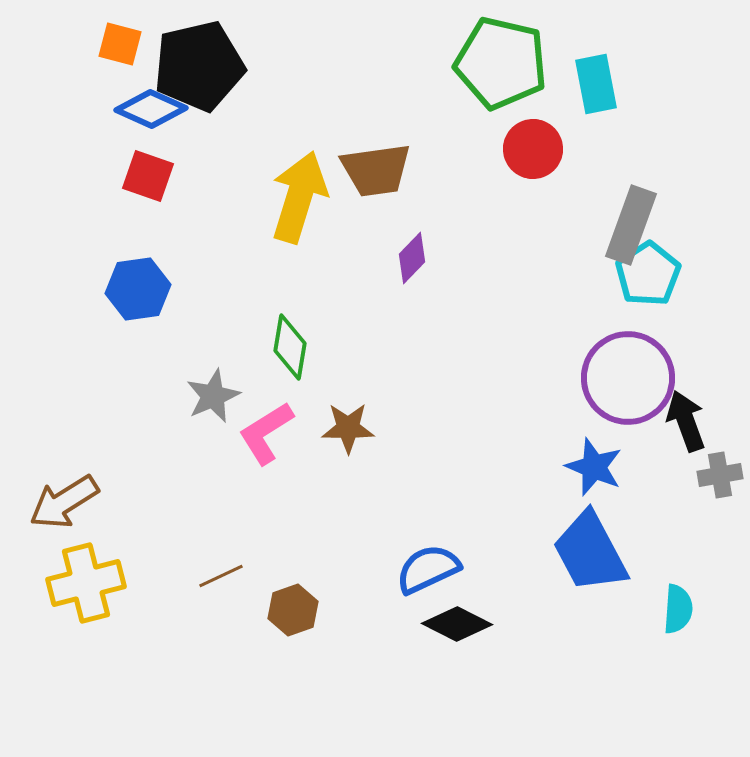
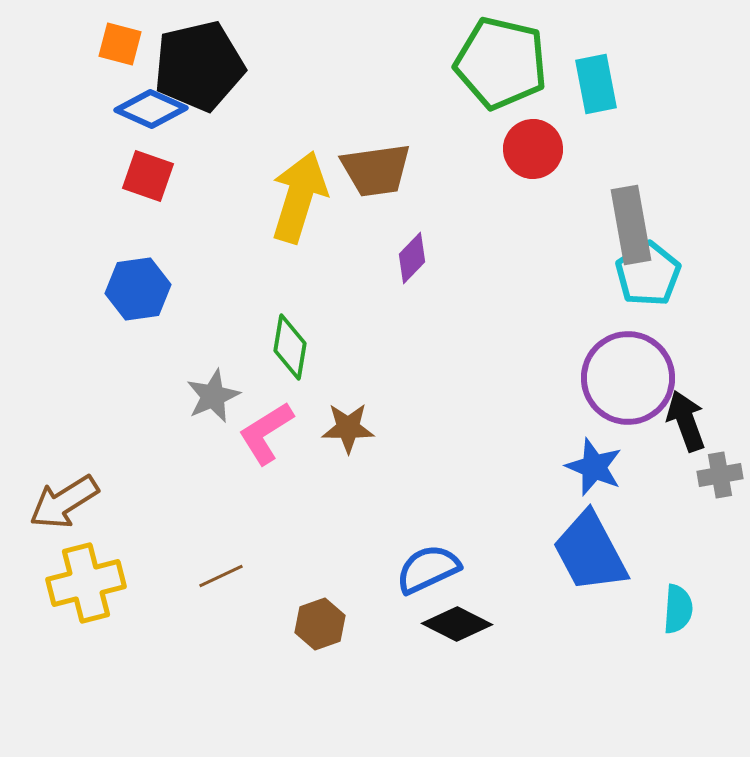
gray rectangle: rotated 30 degrees counterclockwise
brown hexagon: moved 27 px right, 14 px down
